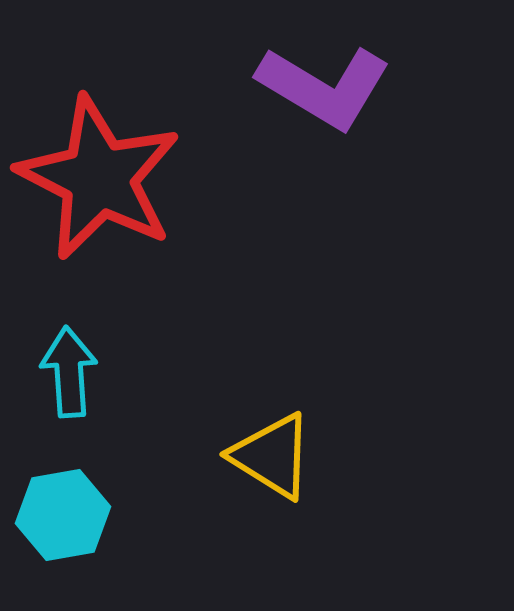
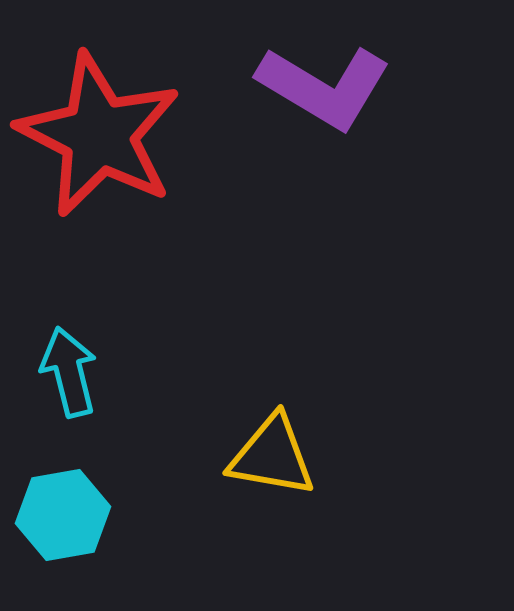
red star: moved 43 px up
cyan arrow: rotated 10 degrees counterclockwise
yellow triangle: rotated 22 degrees counterclockwise
